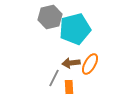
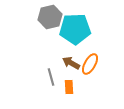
cyan pentagon: rotated 12 degrees clockwise
brown arrow: rotated 36 degrees clockwise
gray line: moved 3 px left, 1 px up; rotated 42 degrees counterclockwise
